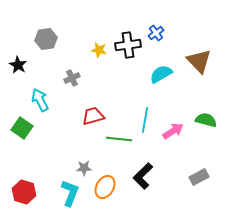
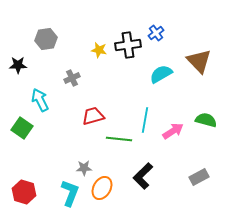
black star: rotated 30 degrees counterclockwise
orange ellipse: moved 3 px left, 1 px down
